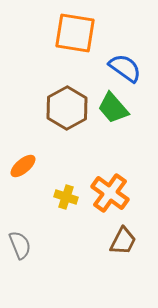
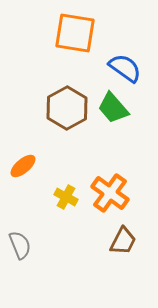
yellow cross: rotated 10 degrees clockwise
